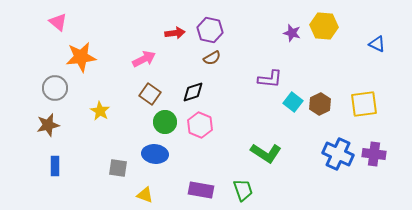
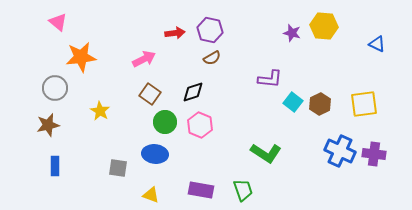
blue cross: moved 2 px right, 3 px up
yellow triangle: moved 6 px right
